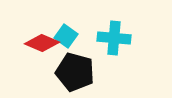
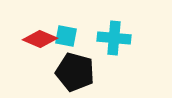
cyan square: rotated 25 degrees counterclockwise
red diamond: moved 2 px left, 4 px up
